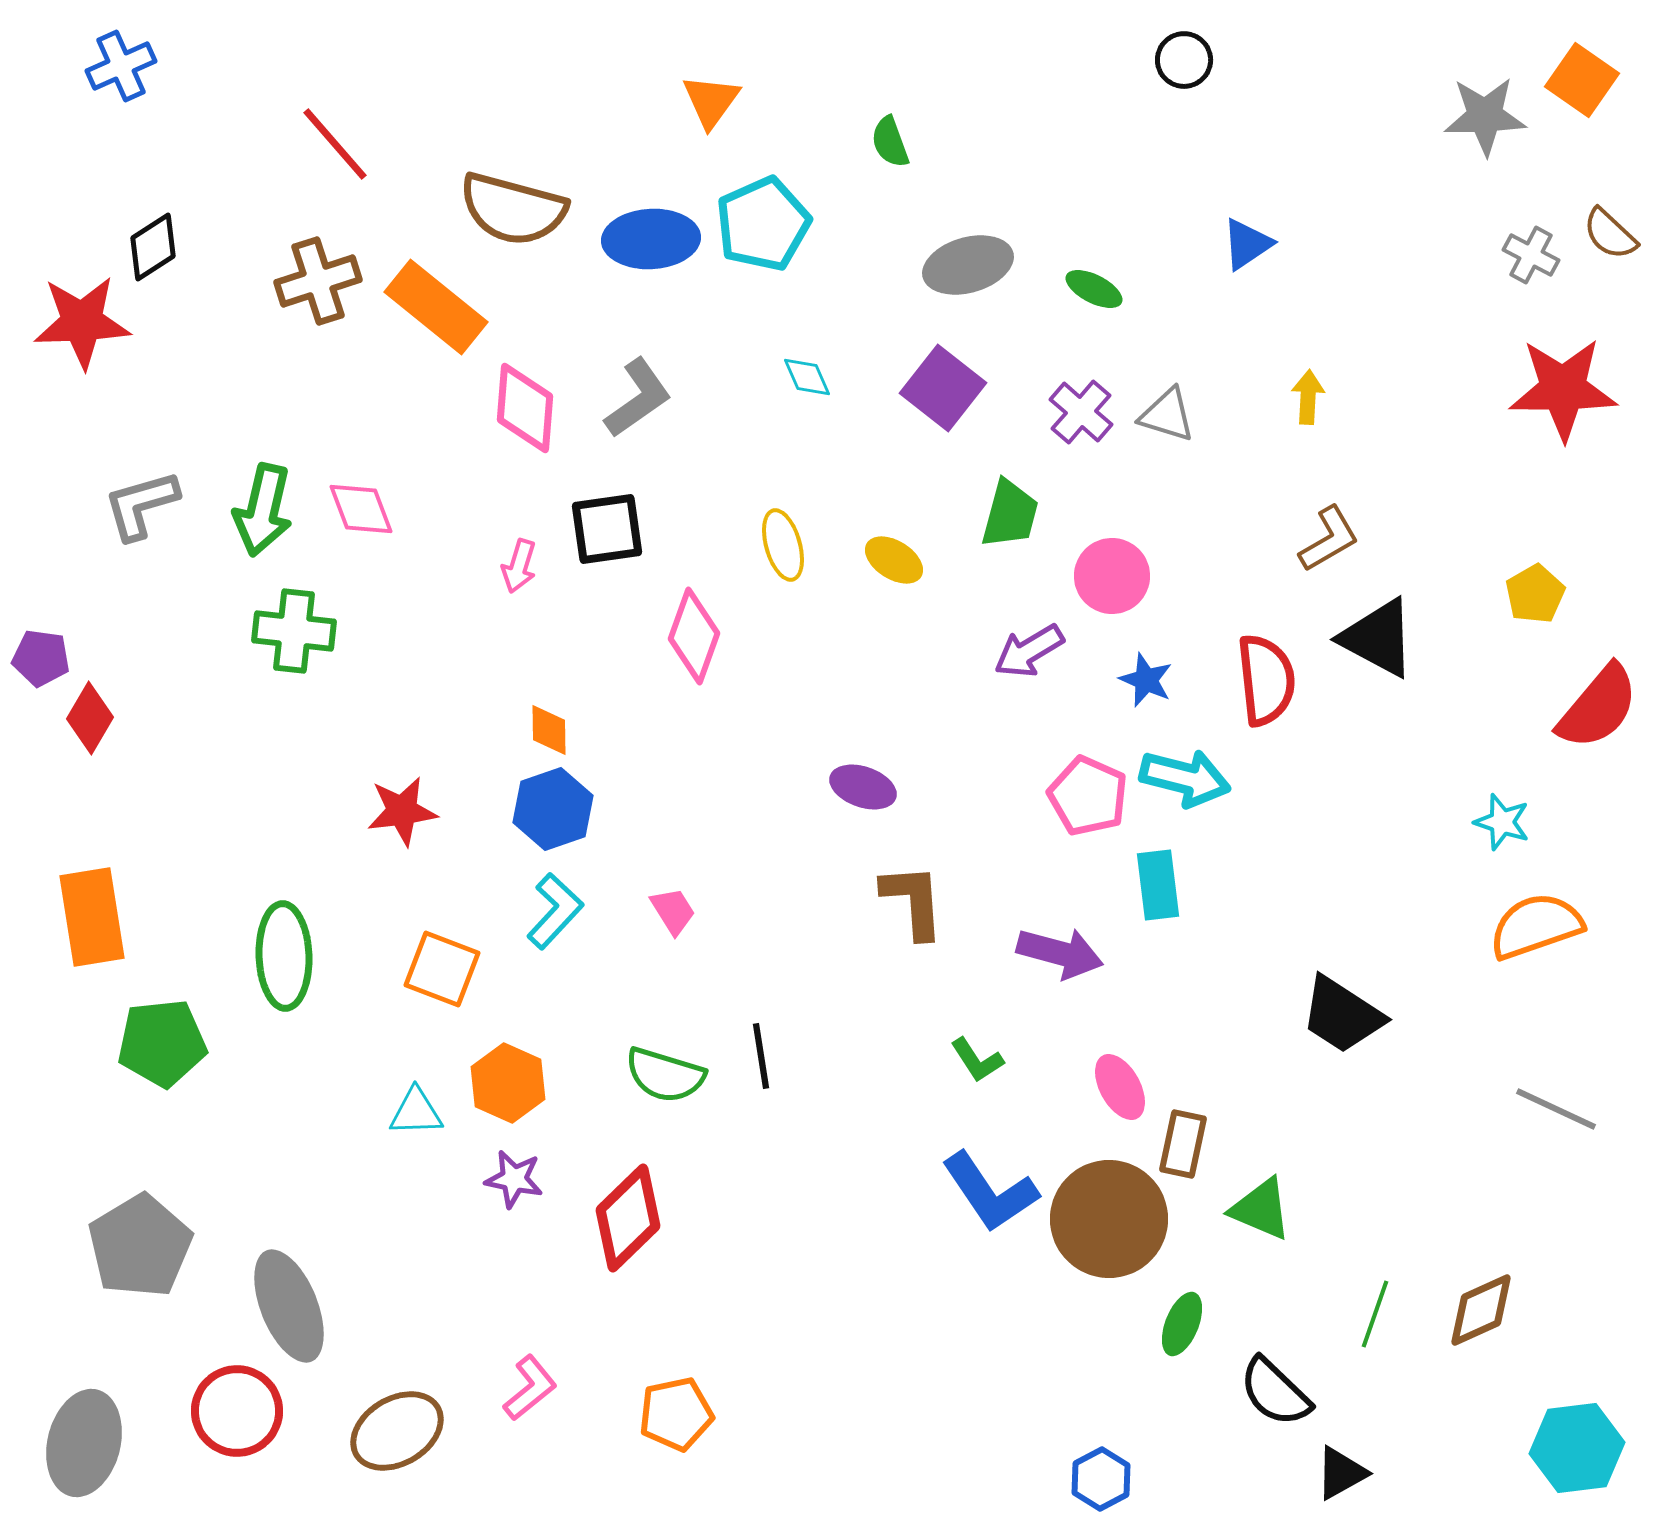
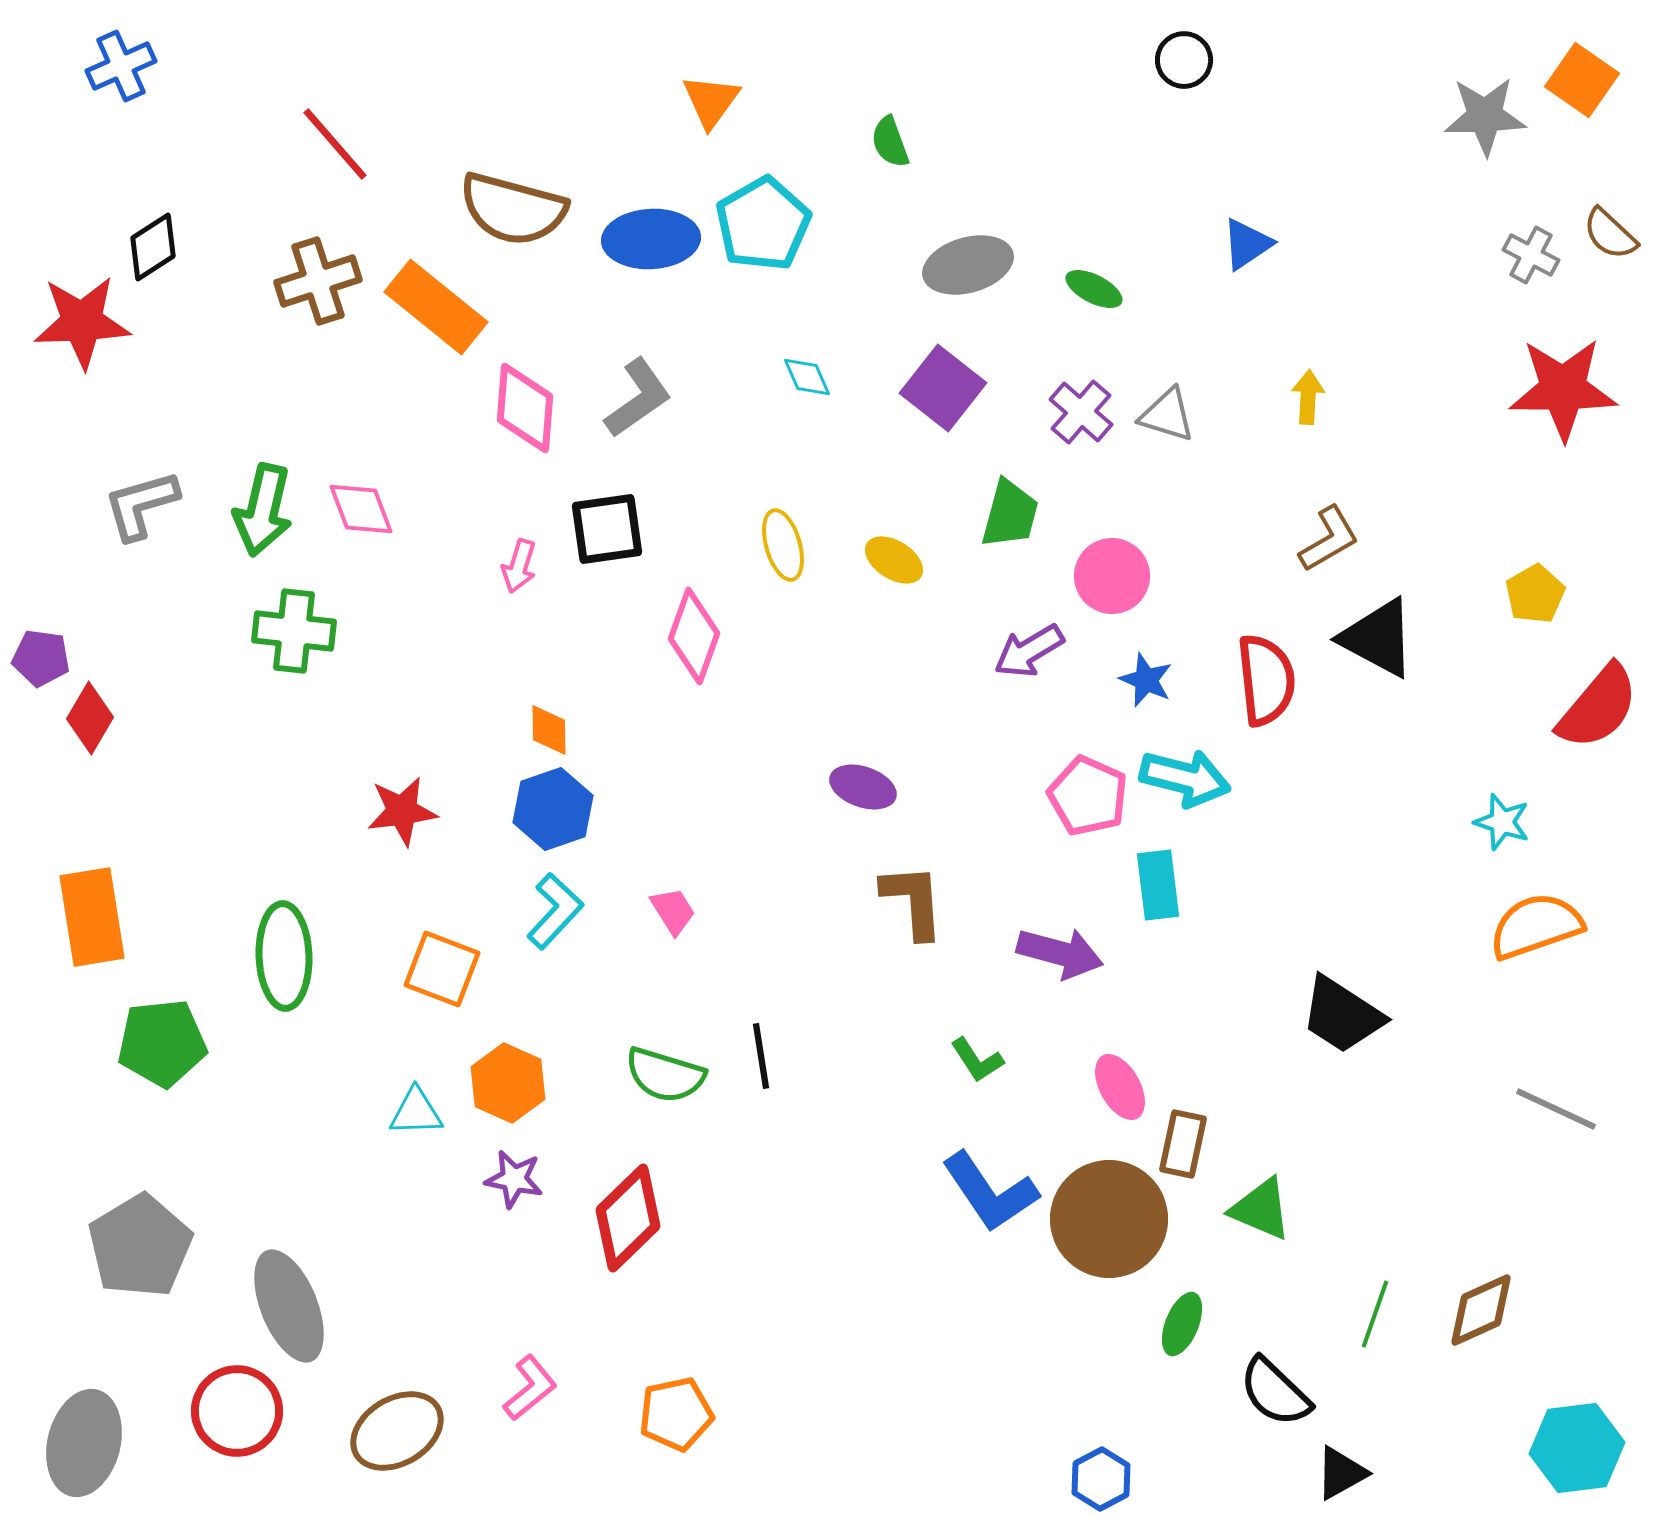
cyan pentagon at (763, 224): rotated 6 degrees counterclockwise
